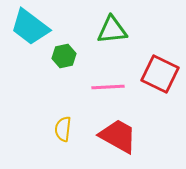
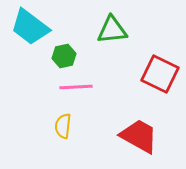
pink line: moved 32 px left
yellow semicircle: moved 3 px up
red trapezoid: moved 21 px right
